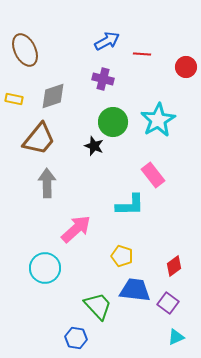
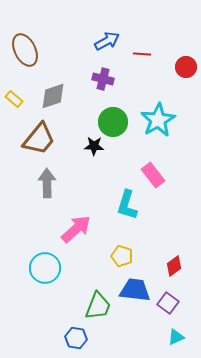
yellow rectangle: rotated 30 degrees clockwise
black star: rotated 18 degrees counterclockwise
cyan L-shape: moved 3 px left; rotated 108 degrees clockwise
green trapezoid: rotated 64 degrees clockwise
